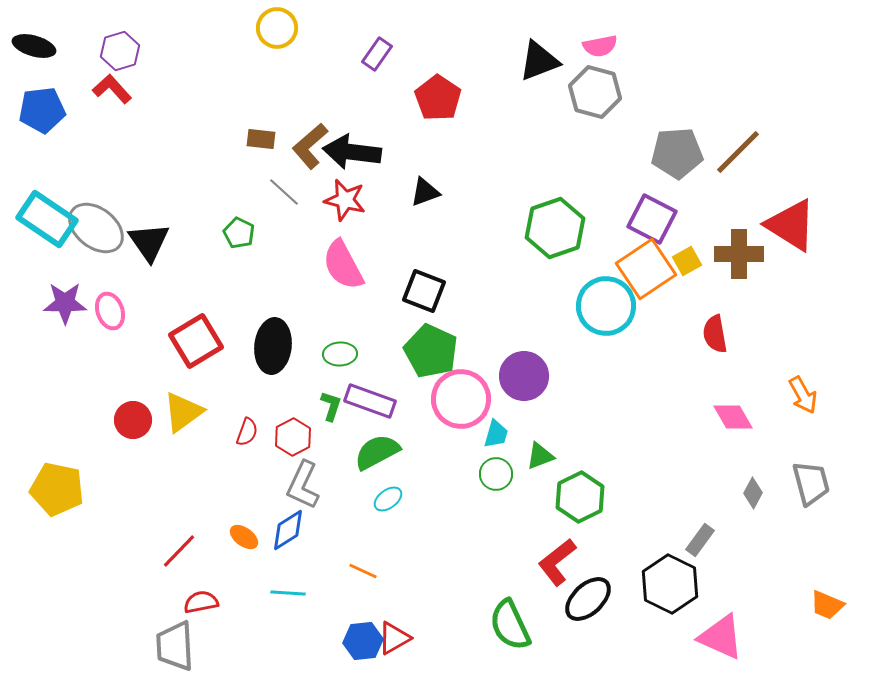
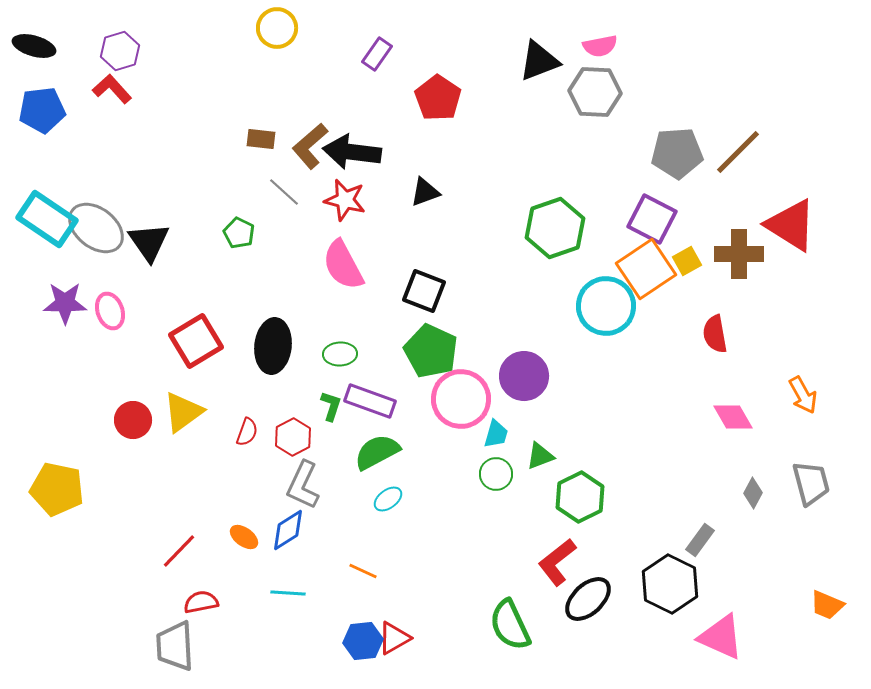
gray hexagon at (595, 92): rotated 12 degrees counterclockwise
